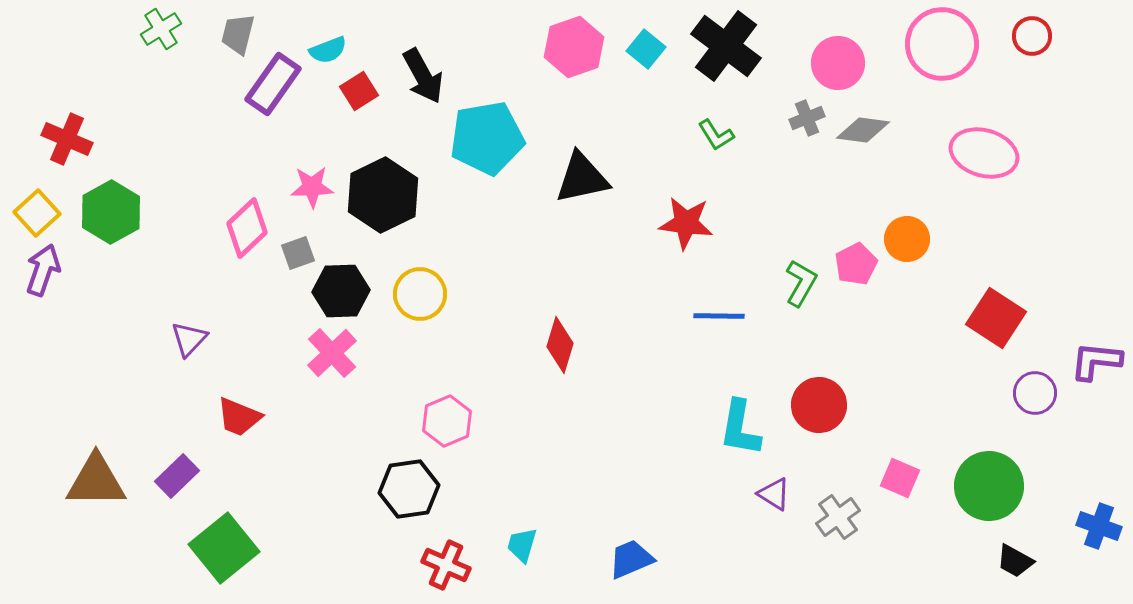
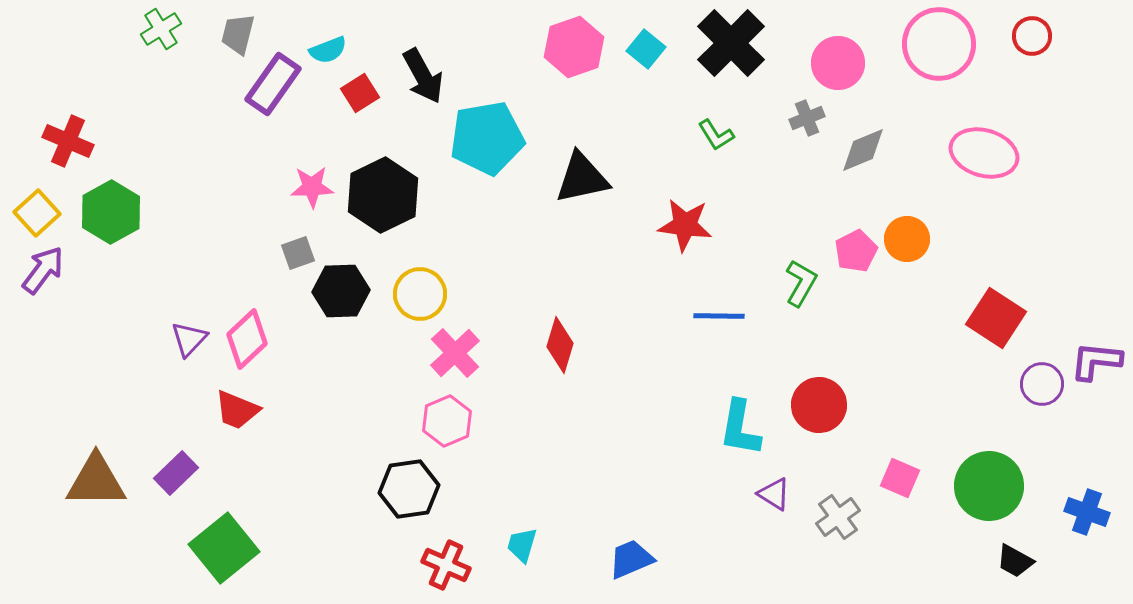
pink circle at (942, 44): moved 3 px left
black cross at (726, 46): moved 5 px right, 3 px up; rotated 8 degrees clockwise
red square at (359, 91): moved 1 px right, 2 px down
gray diamond at (863, 130): moved 20 px down; rotated 30 degrees counterclockwise
red cross at (67, 139): moved 1 px right, 2 px down
red star at (686, 223): moved 1 px left, 2 px down
pink diamond at (247, 228): moved 111 px down
pink pentagon at (856, 264): moved 13 px up
purple arrow at (43, 270): rotated 18 degrees clockwise
pink cross at (332, 353): moved 123 px right
purple circle at (1035, 393): moved 7 px right, 9 px up
red trapezoid at (239, 417): moved 2 px left, 7 px up
purple rectangle at (177, 476): moved 1 px left, 3 px up
blue cross at (1099, 526): moved 12 px left, 14 px up
